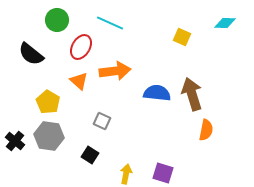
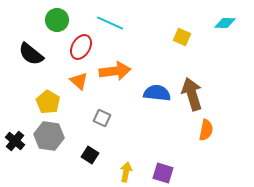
gray square: moved 3 px up
yellow arrow: moved 2 px up
